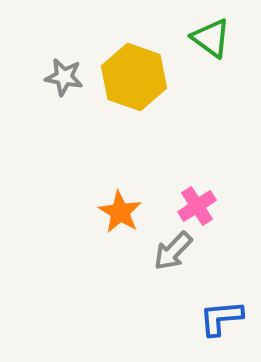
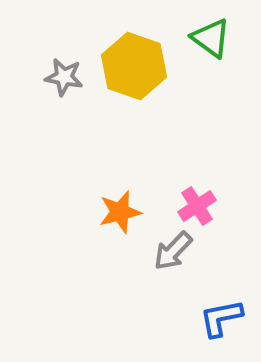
yellow hexagon: moved 11 px up
orange star: rotated 27 degrees clockwise
blue L-shape: rotated 6 degrees counterclockwise
